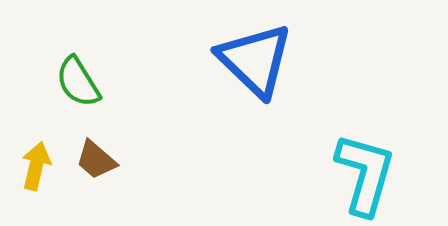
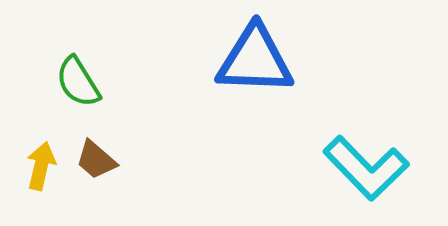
blue triangle: rotated 42 degrees counterclockwise
yellow arrow: moved 5 px right
cyan L-shape: moved 1 px right, 6 px up; rotated 120 degrees clockwise
